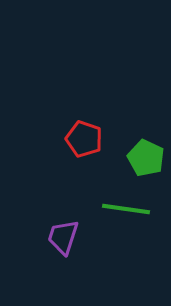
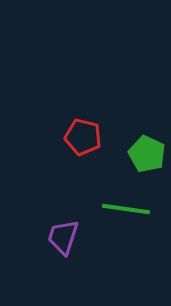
red pentagon: moved 1 px left, 2 px up; rotated 6 degrees counterclockwise
green pentagon: moved 1 px right, 4 px up
